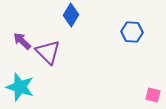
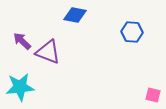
blue diamond: moved 4 px right; rotated 70 degrees clockwise
purple triangle: rotated 24 degrees counterclockwise
cyan star: rotated 24 degrees counterclockwise
